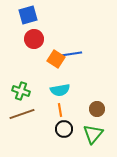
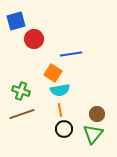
blue square: moved 12 px left, 6 px down
orange square: moved 3 px left, 14 px down
brown circle: moved 5 px down
